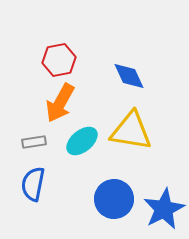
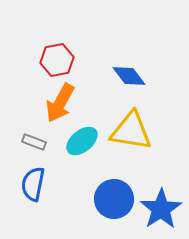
red hexagon: moved 2 px left
blue diamond: rotated 12 degrees counterclockwise
gray rectangle: rotated 30 degrees clockwise
blue star: moved 3 px left; rotated 6 degrees counterclockwise
